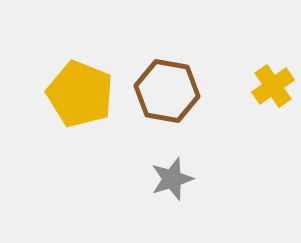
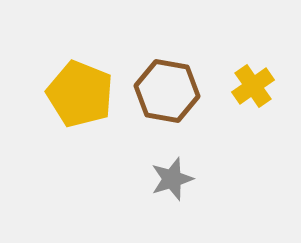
yellow cross: moved 20 px left
